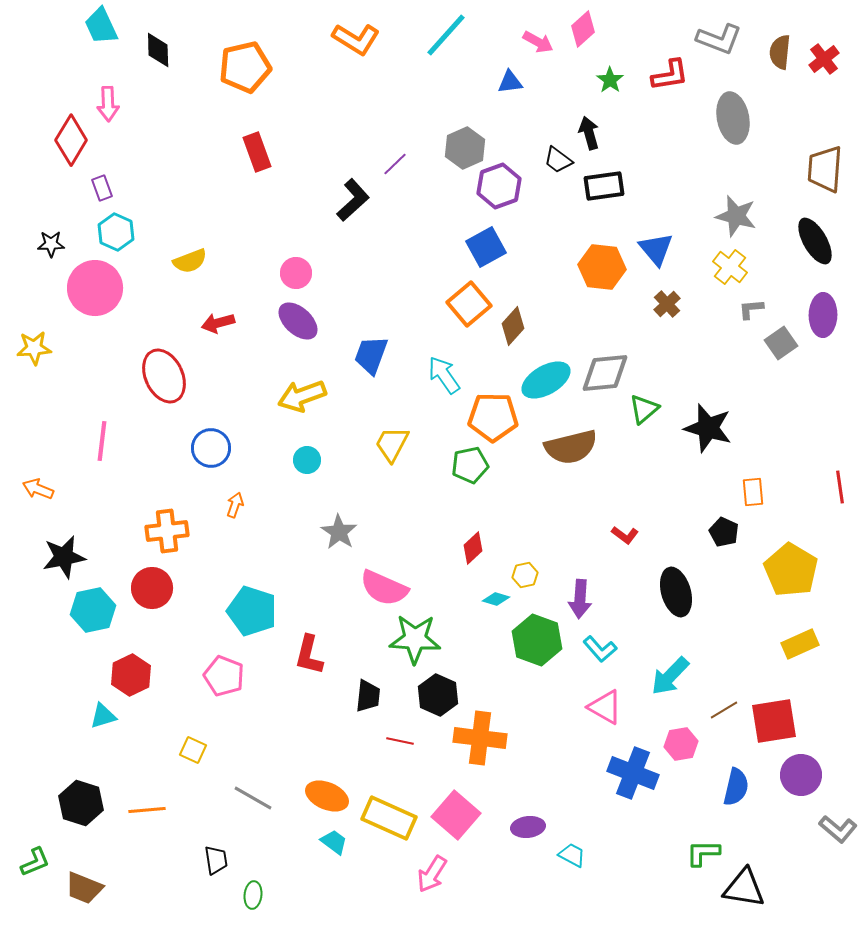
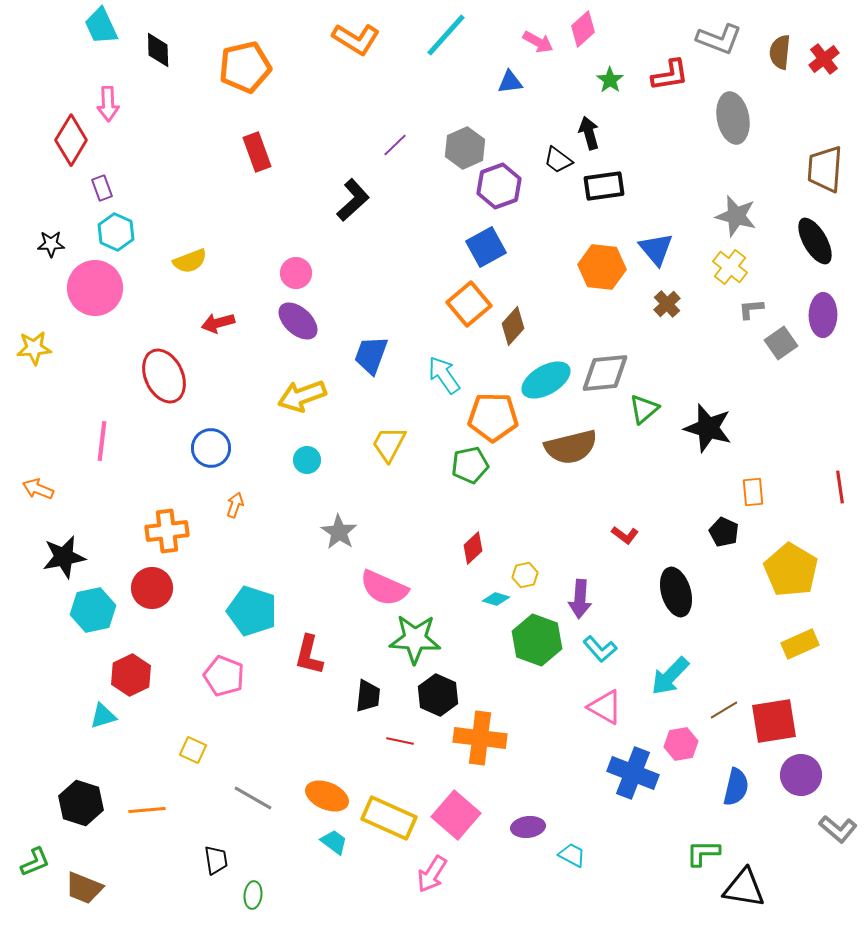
purple line at (395, 164): moved 19 px up
yellow trapezoid at (392, 444): moved 3 px left
